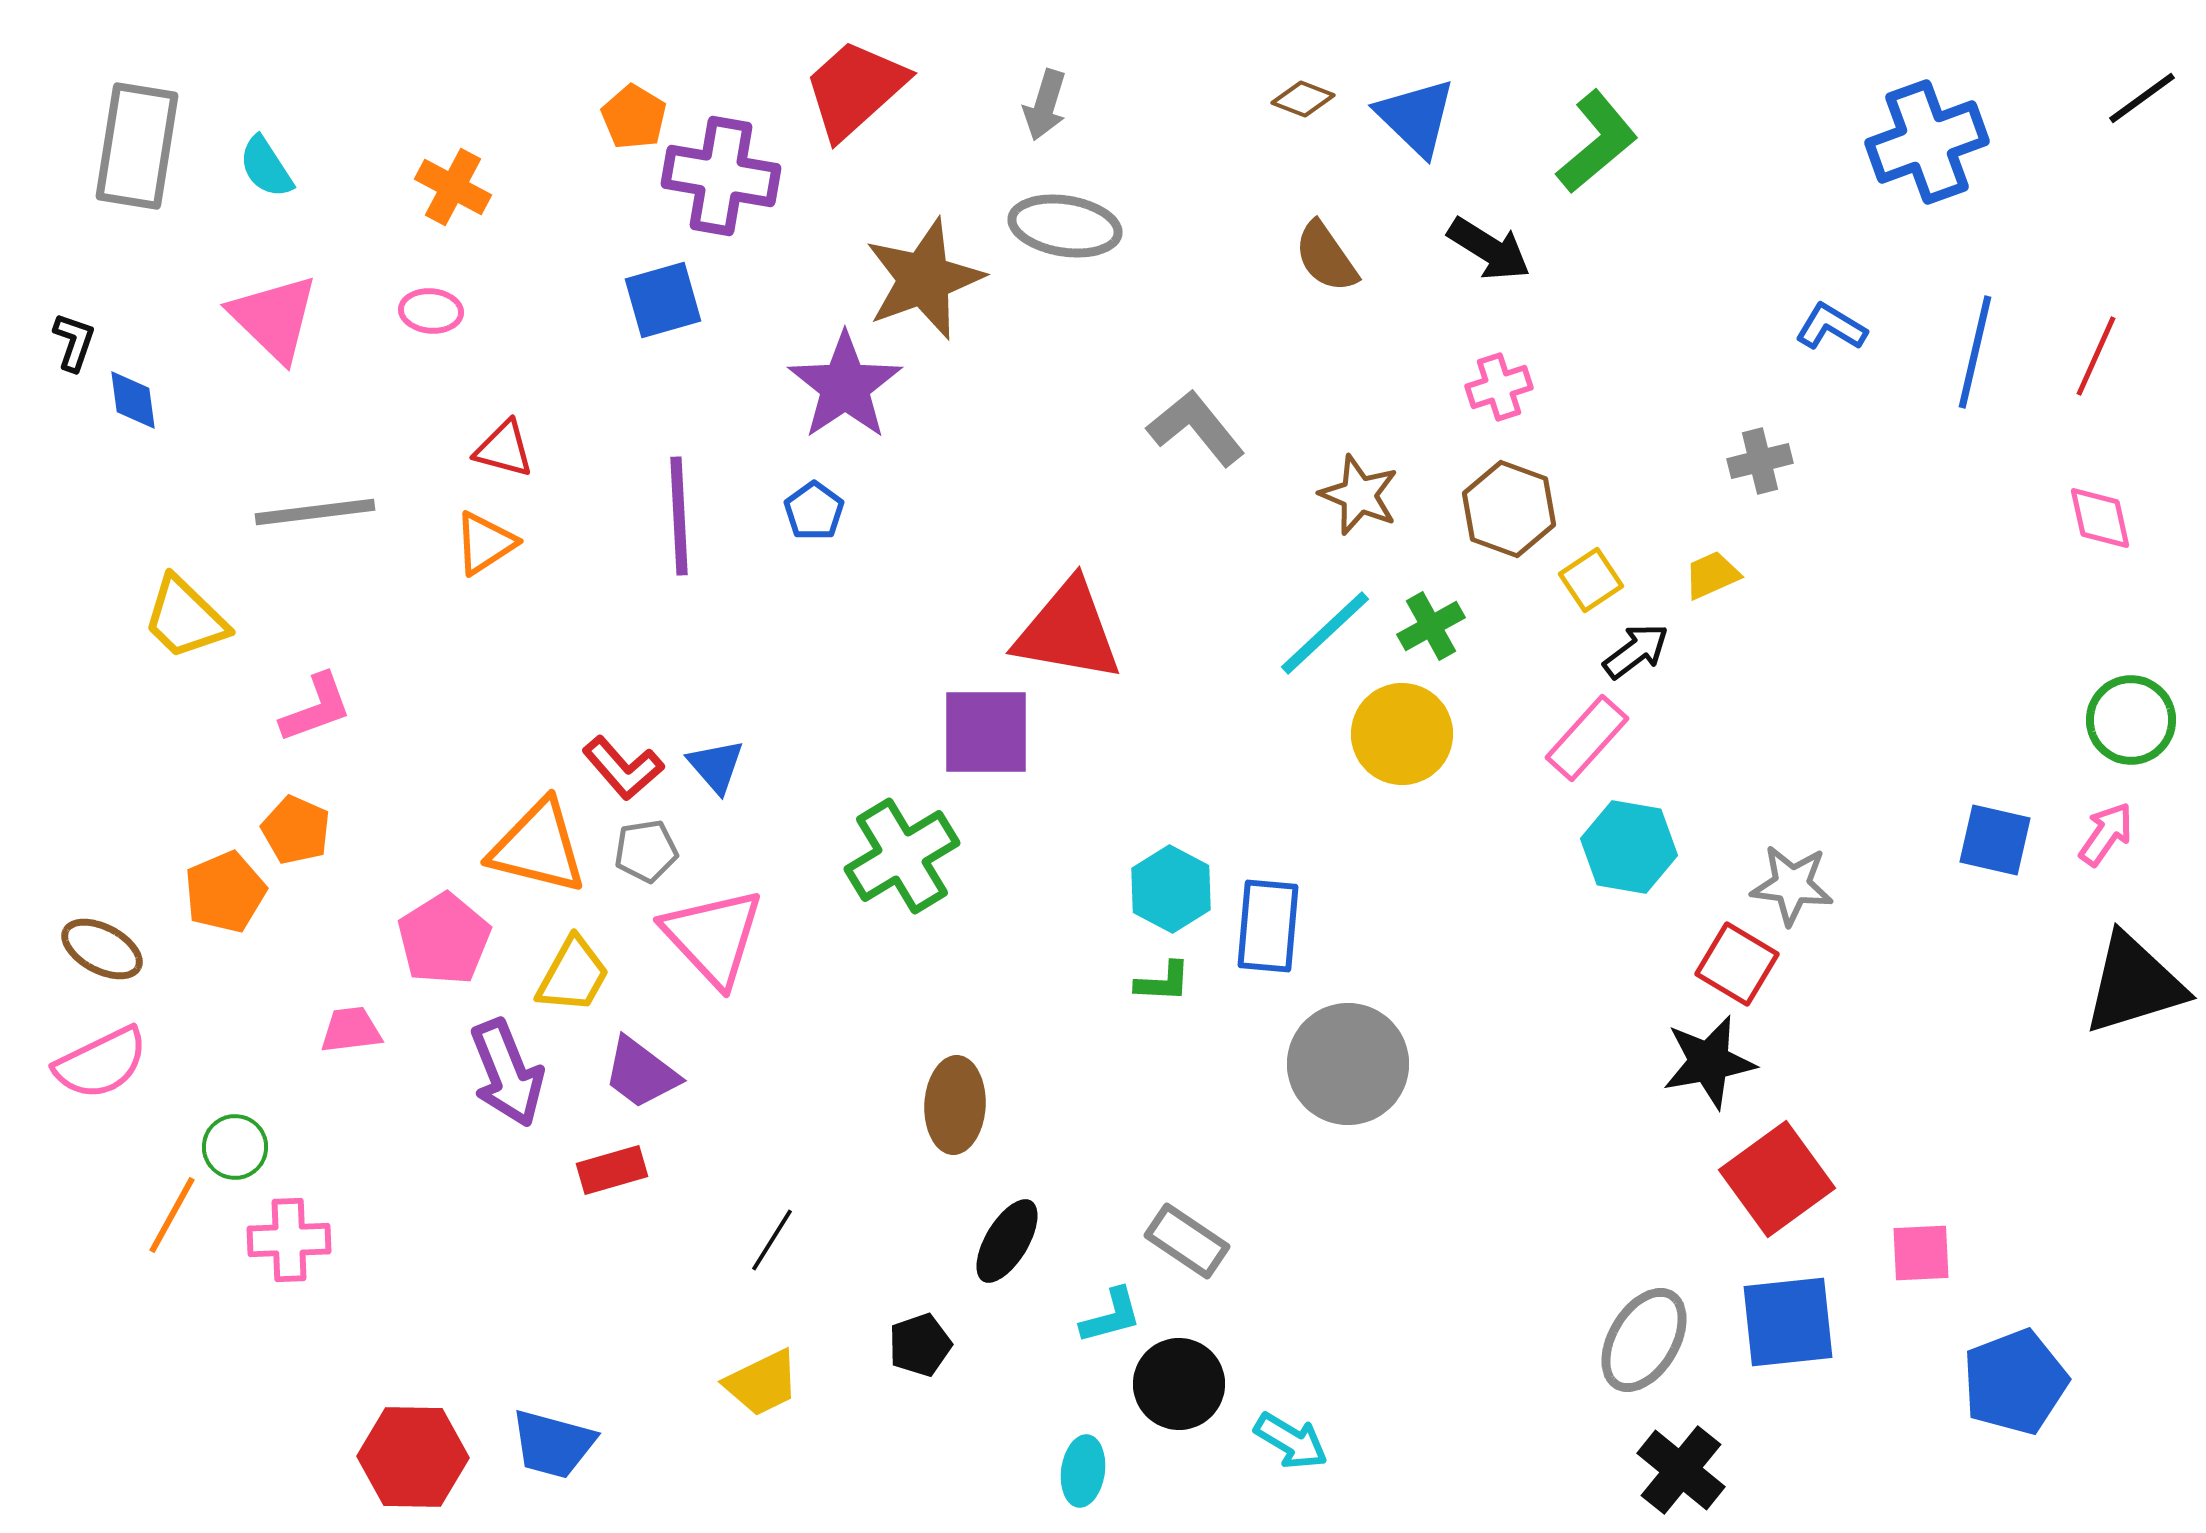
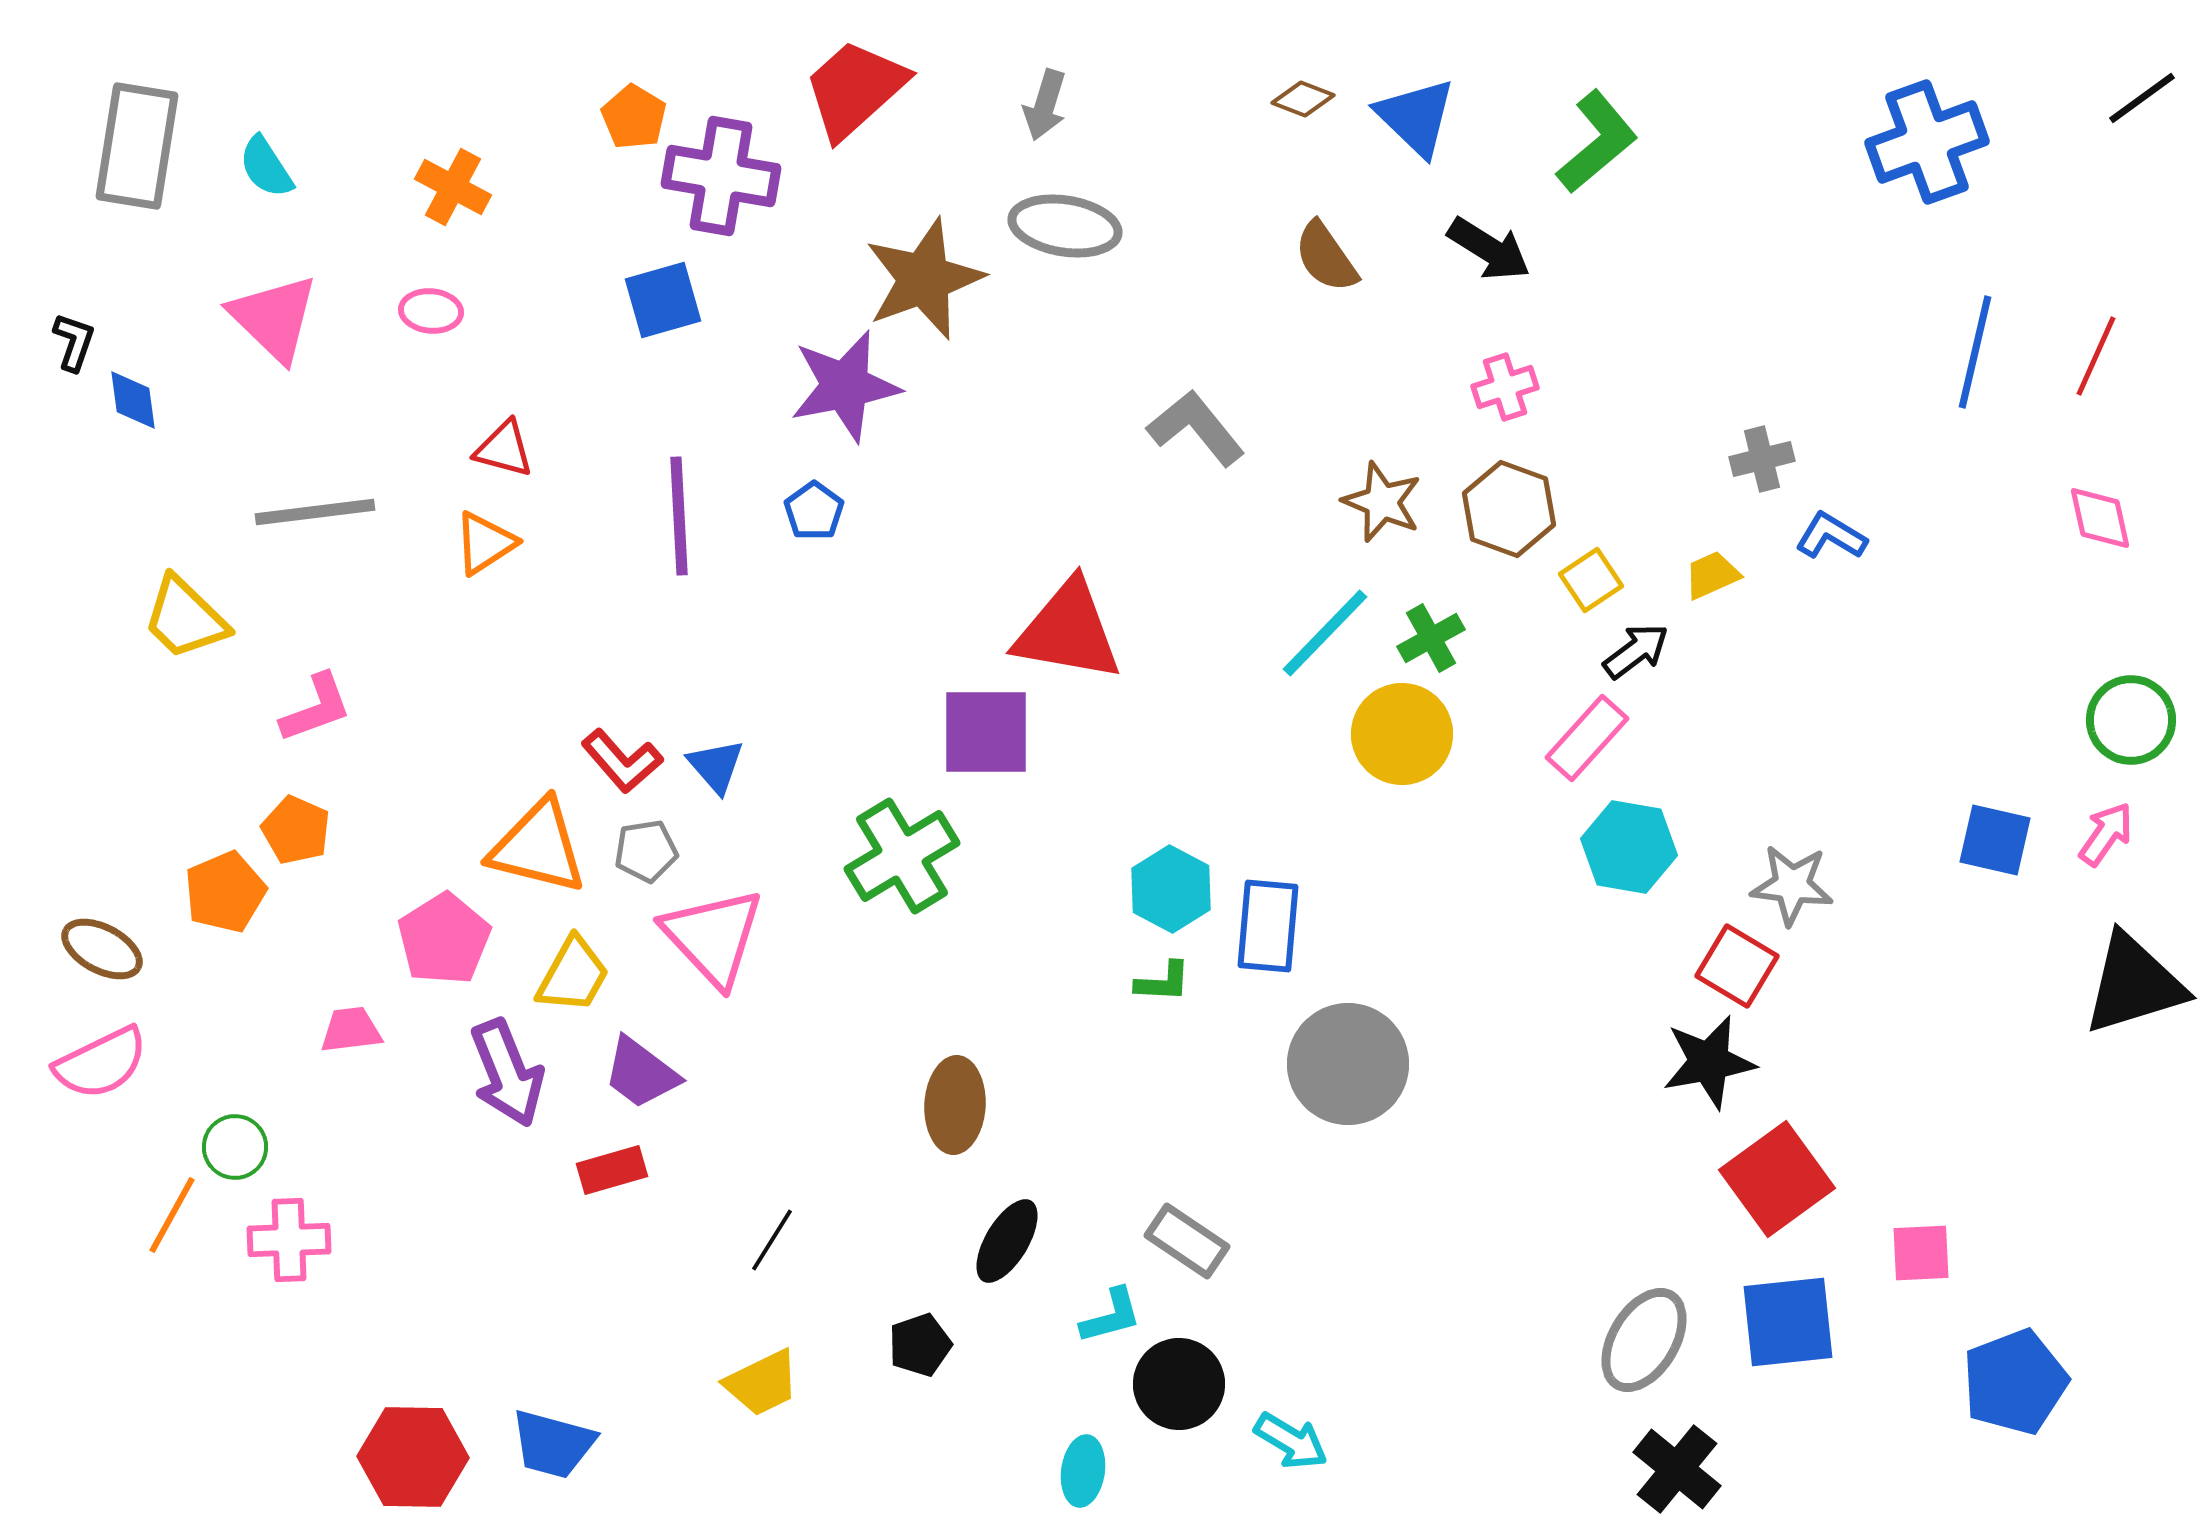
blue L-shape at (1831, 327): moved 209 px down
purple star at (845, 386): rotated 23 degrees clockwise
pink cross at (1499, 387): moved 6 px right
gray cross at (1760, 461): moved 2 px right, 2 px up
brown star at (1359, 495): moved 23 px right, 7 px down
green cross at (1431, 626): moved 12 px down
cyan line at (1325, 633): rotated 3 degrees counterclockwise
red L-shape at (623, 768): moved 1 px left, 7 px up
red square at (1737, 964): moved 2 px down
black cross at (1681, 1470): moved 4 px left, 1 px up
